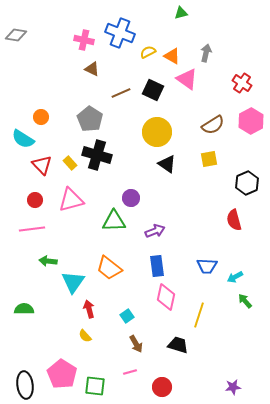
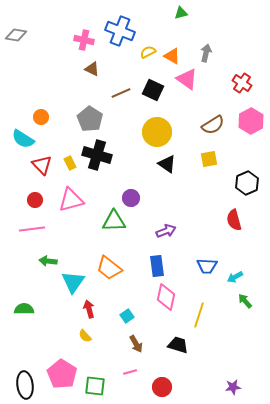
blue cross at (120, 33): moved 2 px up
yellow rectangle at (70, 163): rotated 16 degrees clockwise
purple arrow at (155, 231): moved 11 px right
